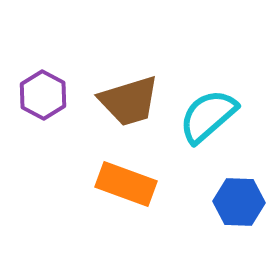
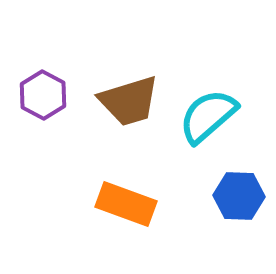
orange rectangle: moved 20 px down
blue hexagon: moved 6 px up
